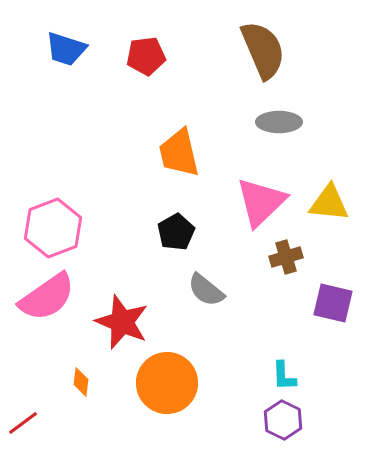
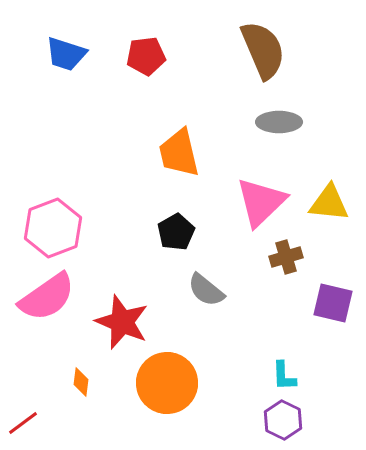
blue trapezoid: moved 5 px down
